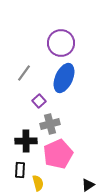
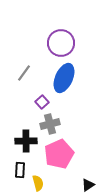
purple square: moved 3 px right, 1 px down
pink pentagon: moved 1 px right
